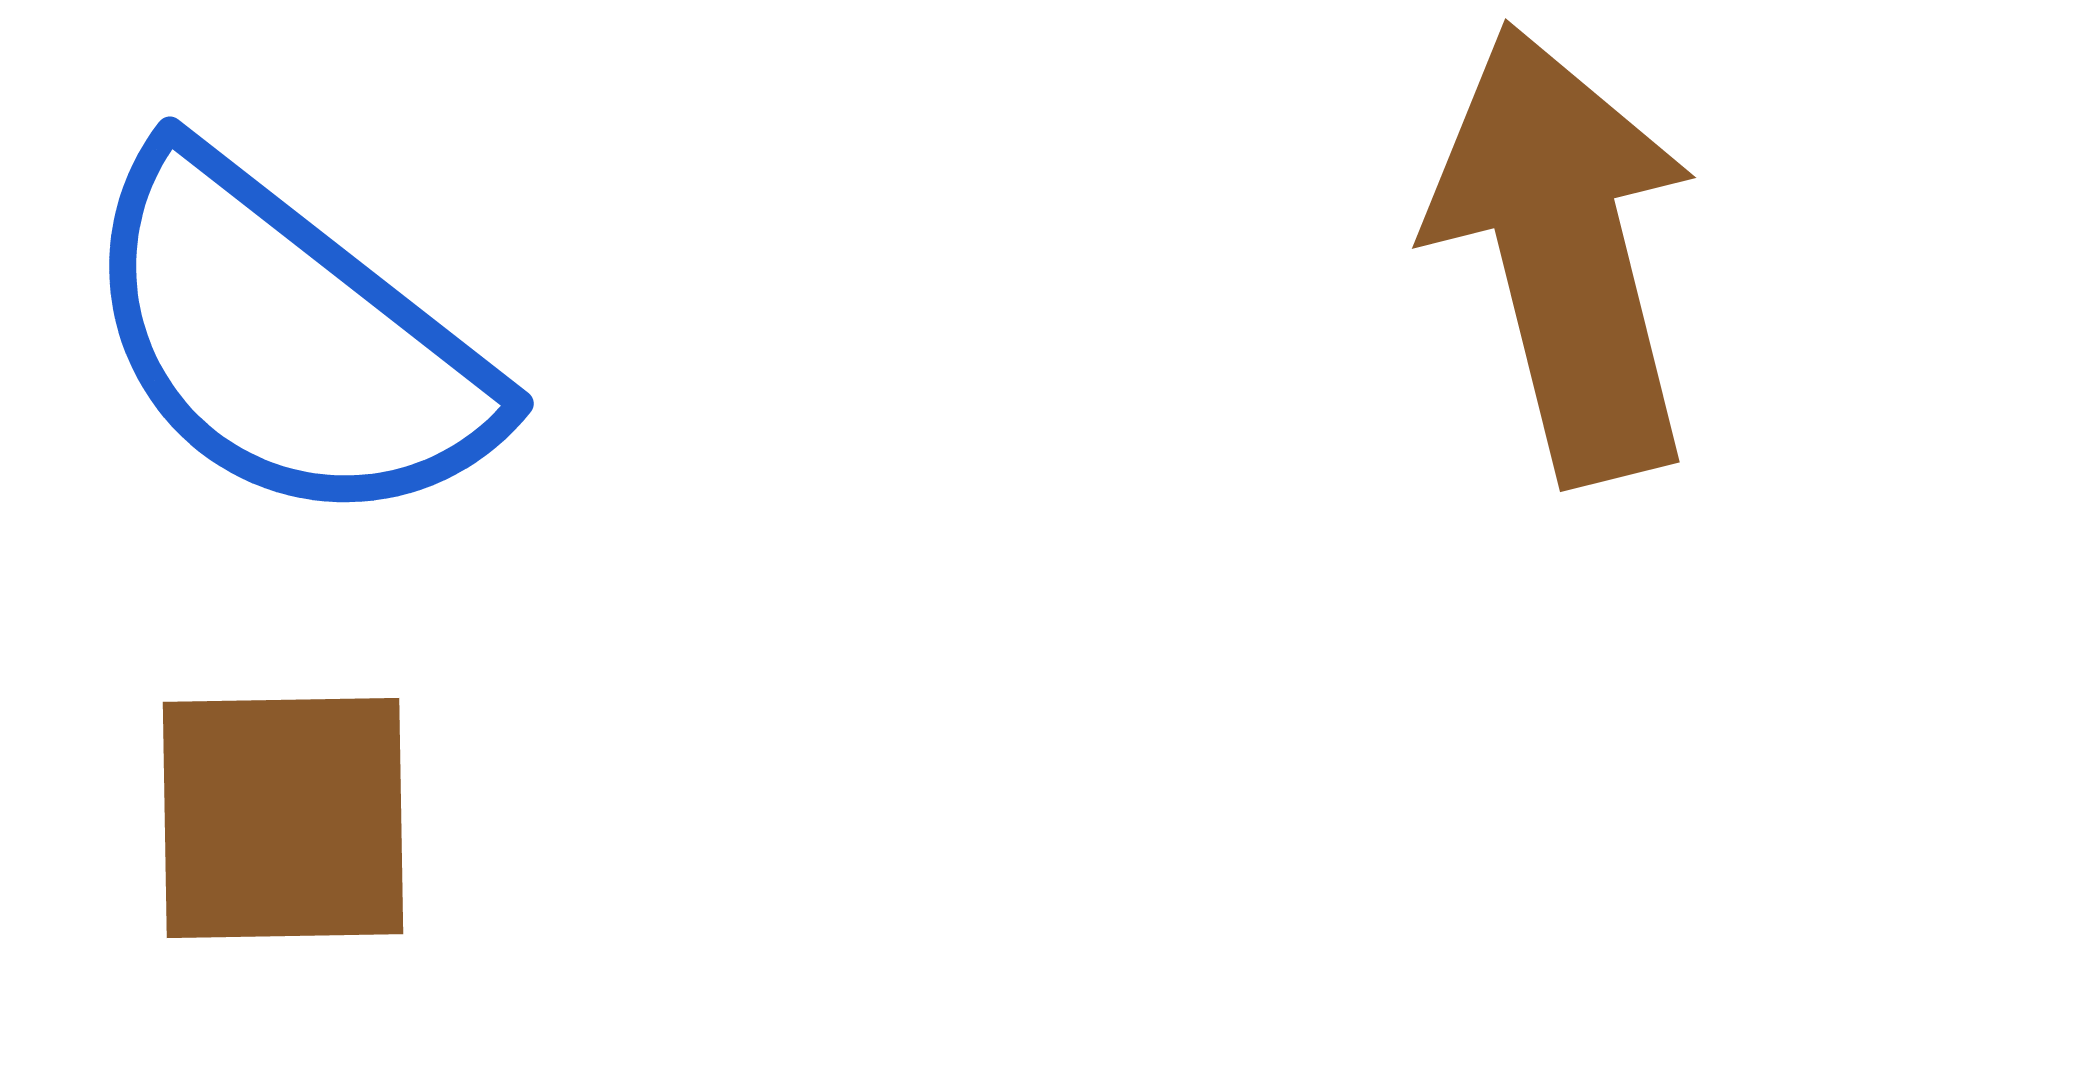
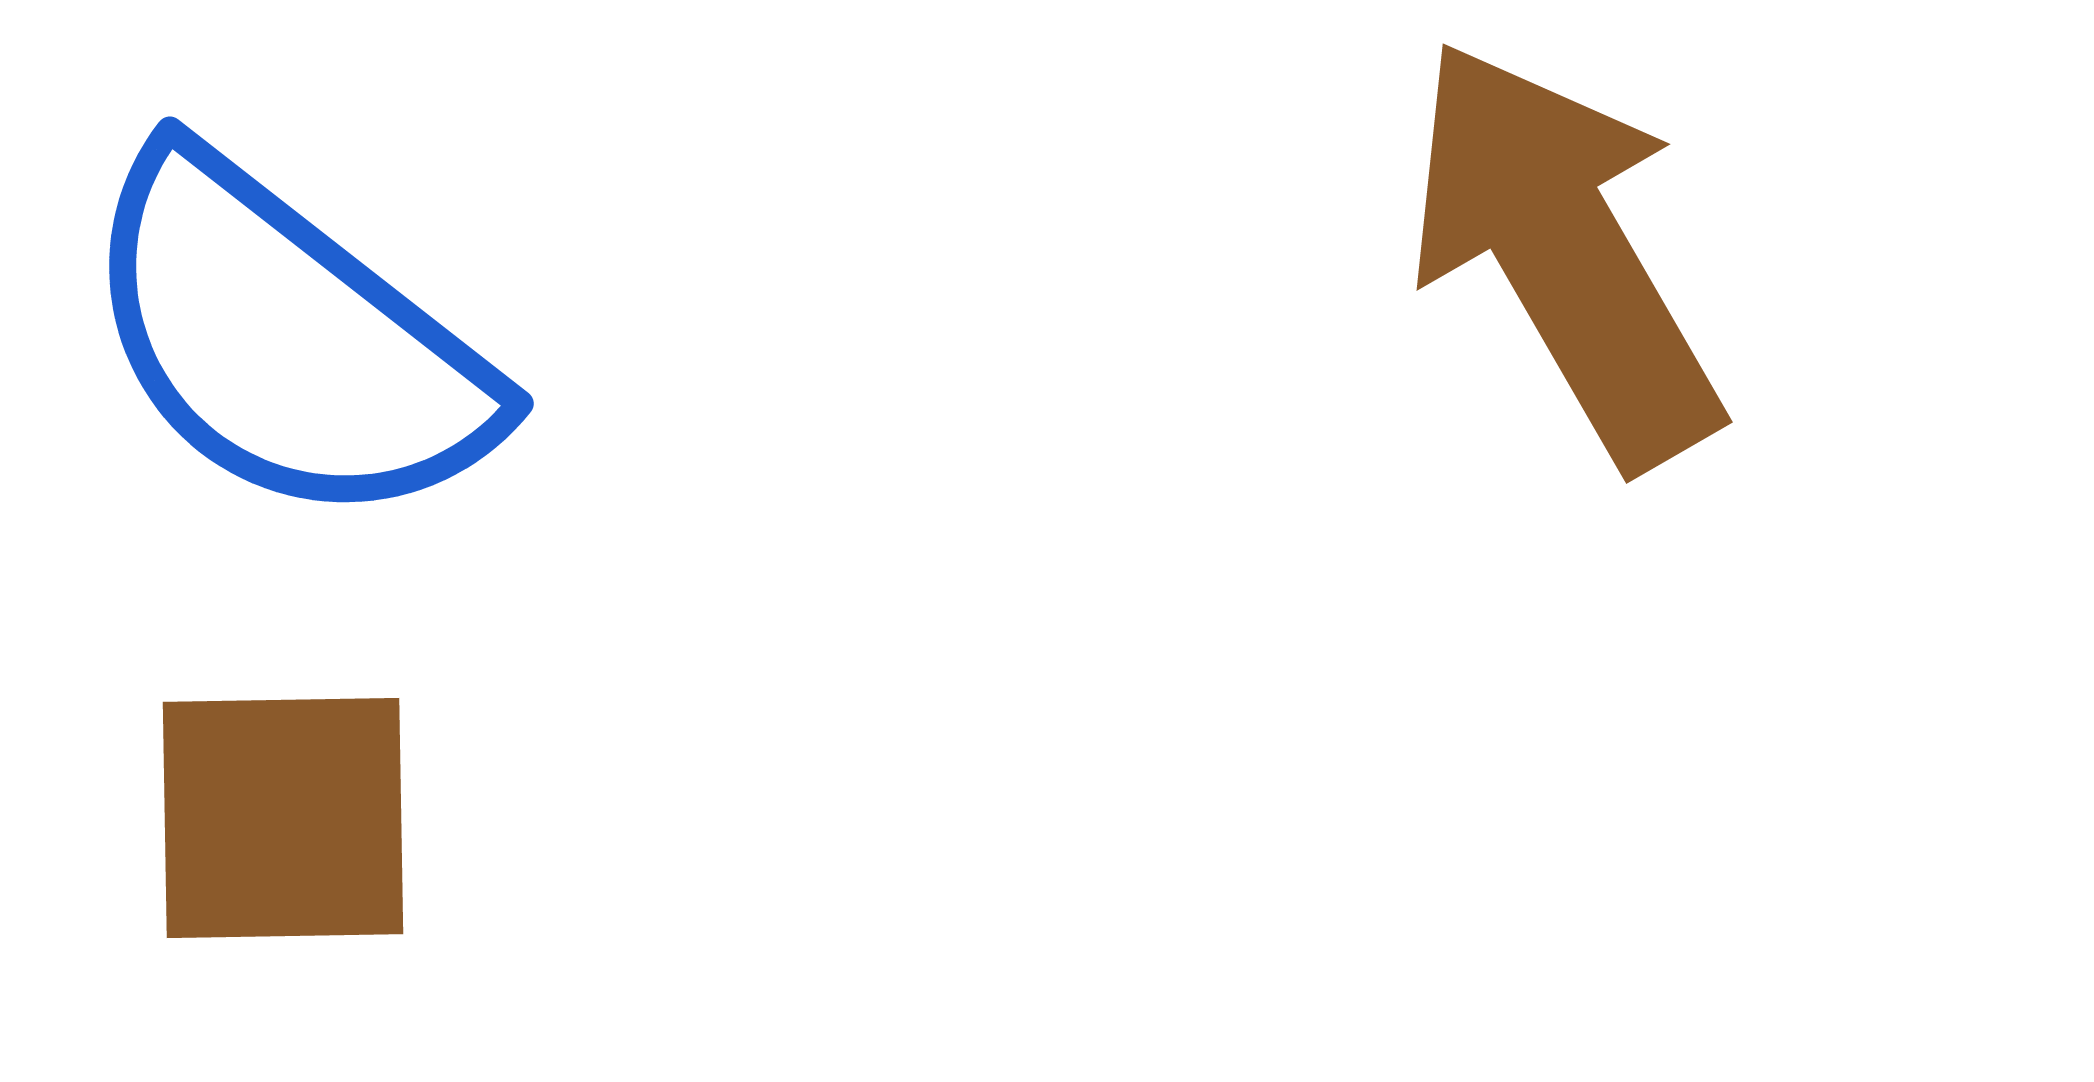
brown arrow: rotated 16 degrees counterclockwise
